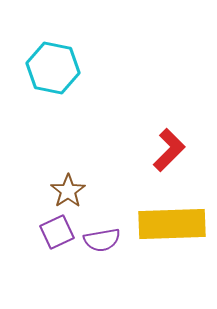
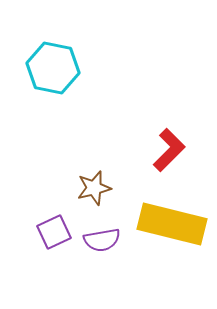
brown star: moved 26 px right, 3 px up; rotated 20 degrees clockwise
yellow rectangle: rotated 16 degrees clockwise
purple square: moved 3 px left
